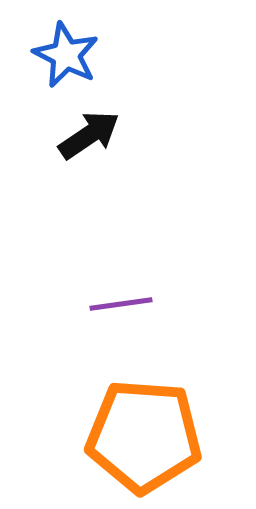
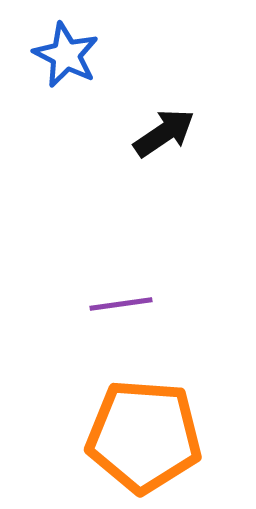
black arrow: moved 75 px right, 2 px up
